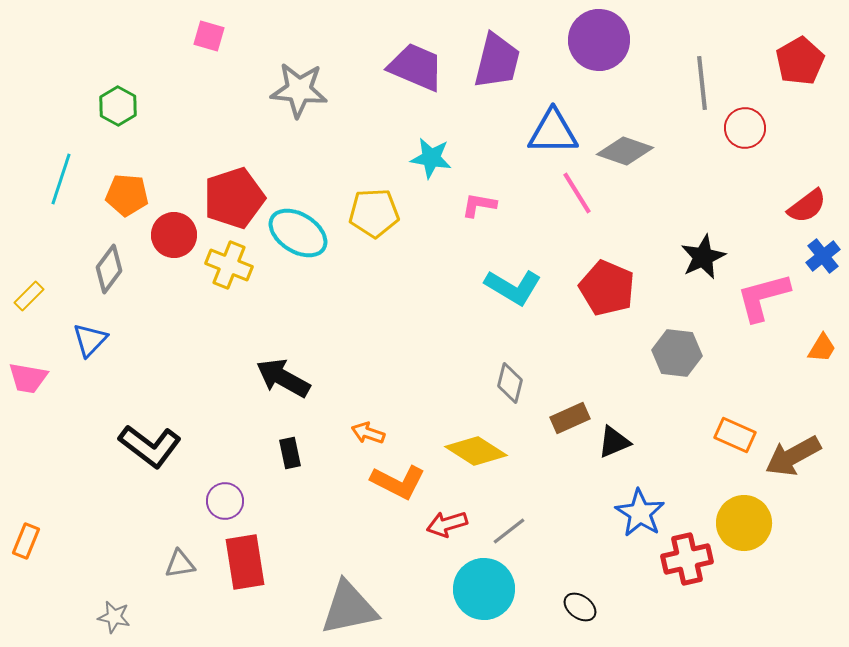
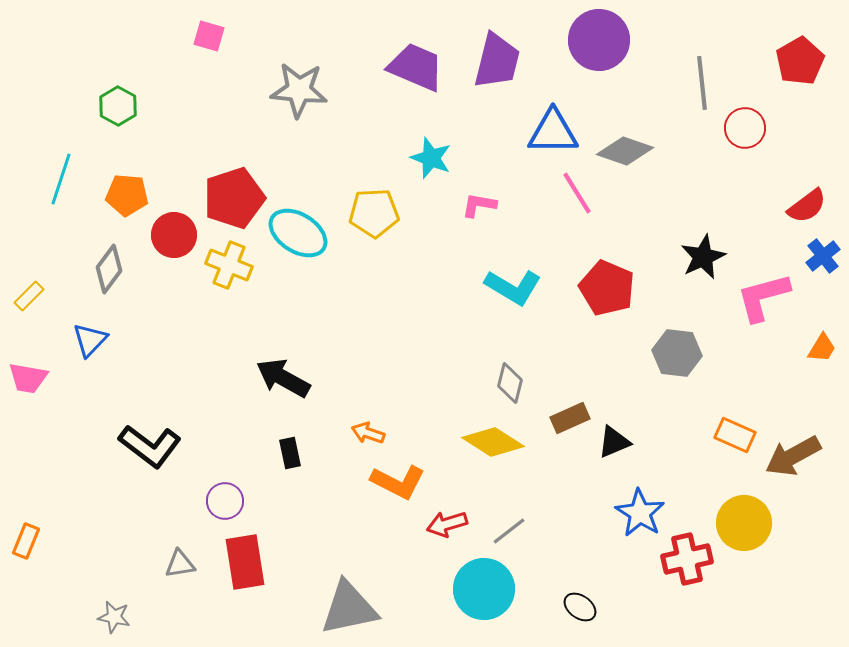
cyan star at (431, 158): rotated 12 degrees clockwise
yellow diamond at (476, 451): moved 17 px right, 9 px up
